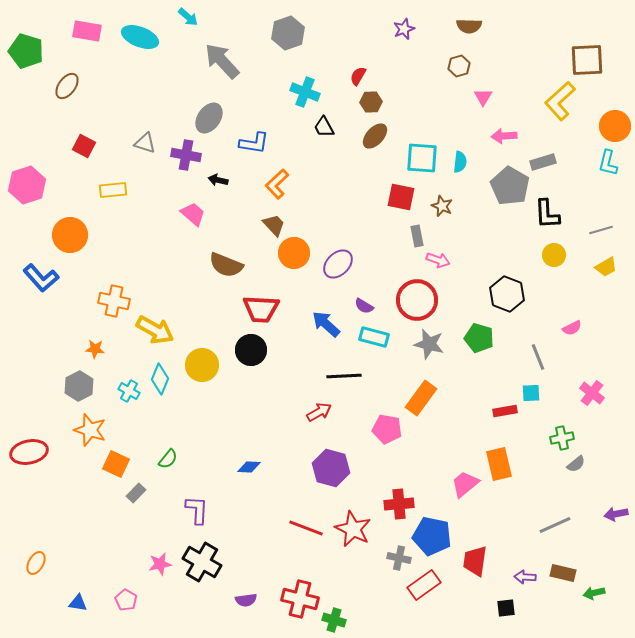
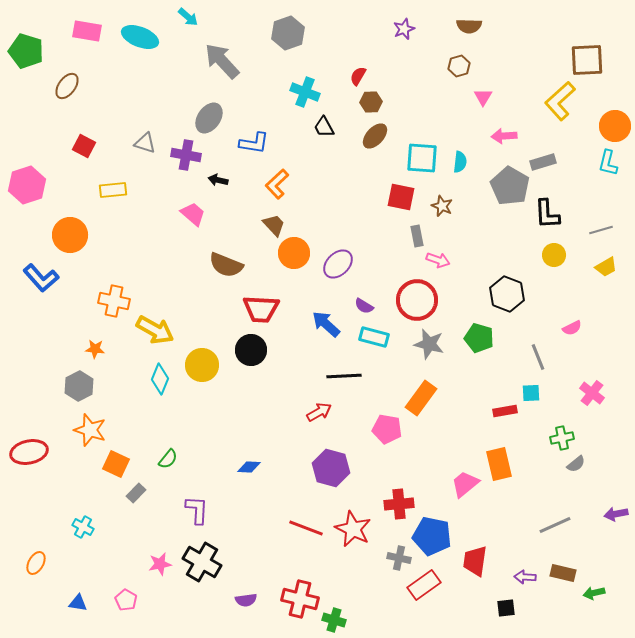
cyan cross at (129, 391): moved 46 px left, 136 px down
